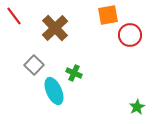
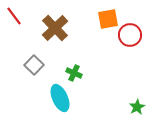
orange square: moved 4 px down
cyan ellipse: moved 6 px right, 7 px down
